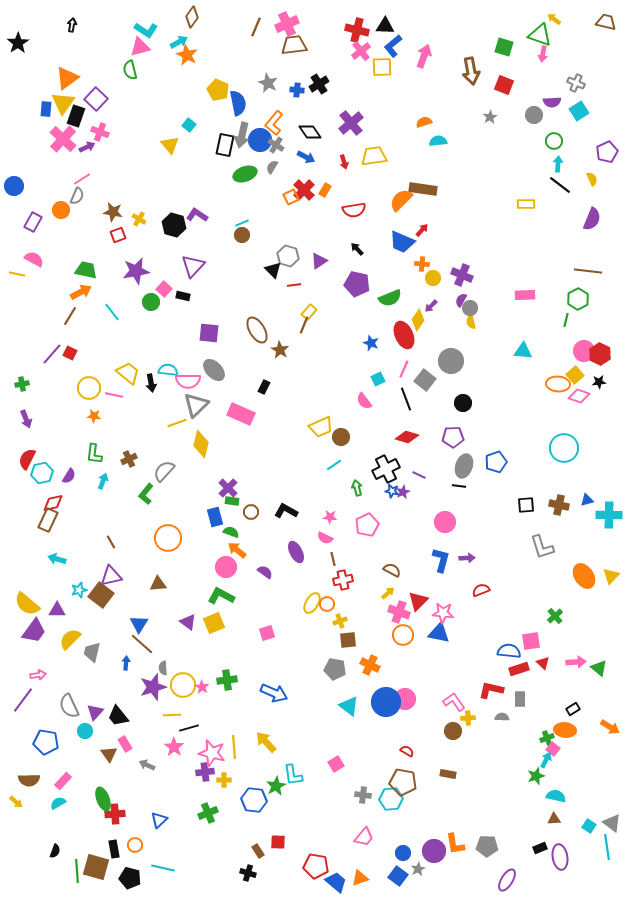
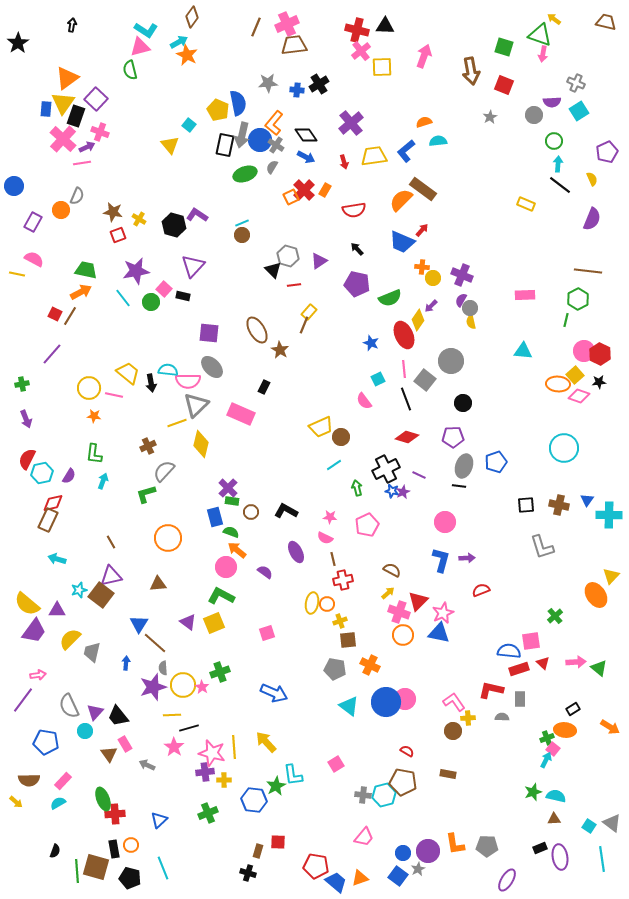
blue L-shape at (393, 46): moved 13 px right, 105 px down
gray star at (268, 83): rotated 30 degrees counterclockwise
yellow pentagon at (218, 90): moved 20 px down
black diamond at (310, 132): moved 4 px left, 3 px down
pink line at (82, 179): moved 16 px up; rotated 24 degrees clockwise
brown rectangle at (423, 189): rotated 28 degrees clockwise
yellow rectangle at (526, 204): rotated 24 degrees clockwise
orange cross at (422, 264): moved 3 px down
cyan line at (112, 312): moved 11 px right, 14 px up
red square at (70, 353): moved 15 px left, 39 px up
pink line at (404, 369): rotated 30 degrees counterclockwise
gray ellipse at (214, 370): moved 2 px left, 3 px up
brown cross at (129, 459): moved 19 px right, 13 px up
green L-shape at (146, 494): rotated 35 degrees clockwise
blue triangle at (587, 500): rotated 40 degrees counterclockwise
orange ellipse at (584, 576): moved 12 px right, 19 px down
yellow ellipse at (312, 603): rotated 20 degrees counterclockwise
pink star at (443, 613): rotated 30 degrees counterclockwise
brown line at (142, 644): moved 13 px right, 1 px up
green cross at (227, 680): moved 7 px left, 8 px up; rotated 12 degrees counterclockwise
green star at (536, 776): moved 3 px left, 16 px down
cyan hexagon at (391, 799): moved 7 px left, 4 px up; rotated 10 degrees counterclockwise
orange circle at (135, 845): moved 4 px left
cyan line at (607, 847): moved 5 px left, 12 px down
brown rectangle at (258, 851): rotated 48 degrees clockwise
purple circle at (434, 851): moved 6 px left
cyan line at (163, 868): rotated 55 degrees clockwise
